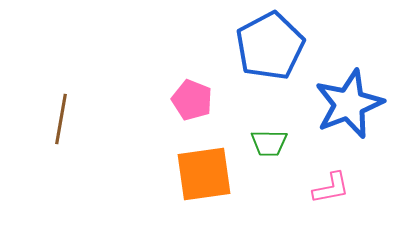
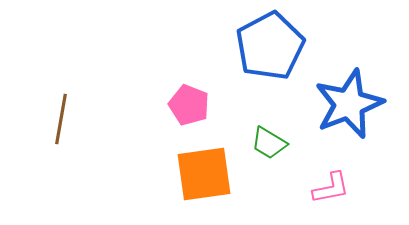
pink pentagon: moved 3 px left, 5 px down
green trapezoid: rotated 30 degrees clockwise
